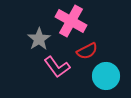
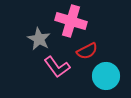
pink cross: rotated 12 degrees counterclockwise
gray star: rotated 10 degrees counterclockwise
